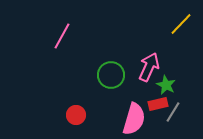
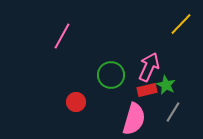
red rectangle: moved 11 px left, 14 px up
red circle: moved 13 px up
